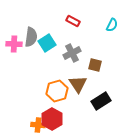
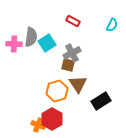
brown square: moved 27 px left
orange cross: rotated 16 degrees clockwise
